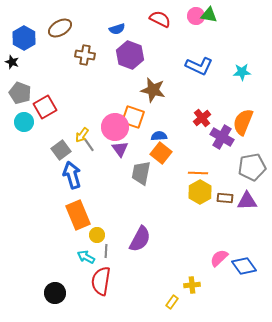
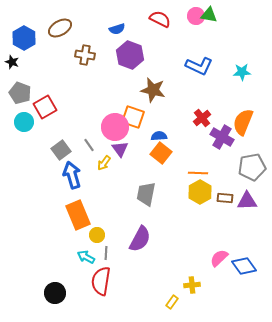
yellow arrow at (82, 135): moved 22 px right, 28 px down
gray trapezoid at (141, 173): moved 5 px right, 21 px down
gray line at (106, 251): moved 2 px down
